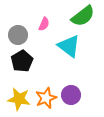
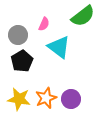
cyan triangle: moved 10 px left, 1 px down
purple circle: moved 4 px down
